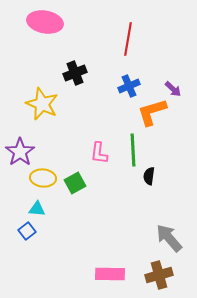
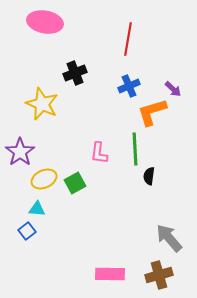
green line: moved 2 px right, 1 px up
yellow ellipse: moved 1 px right, 1 px down; rotated 30 degrees counterclockwise
